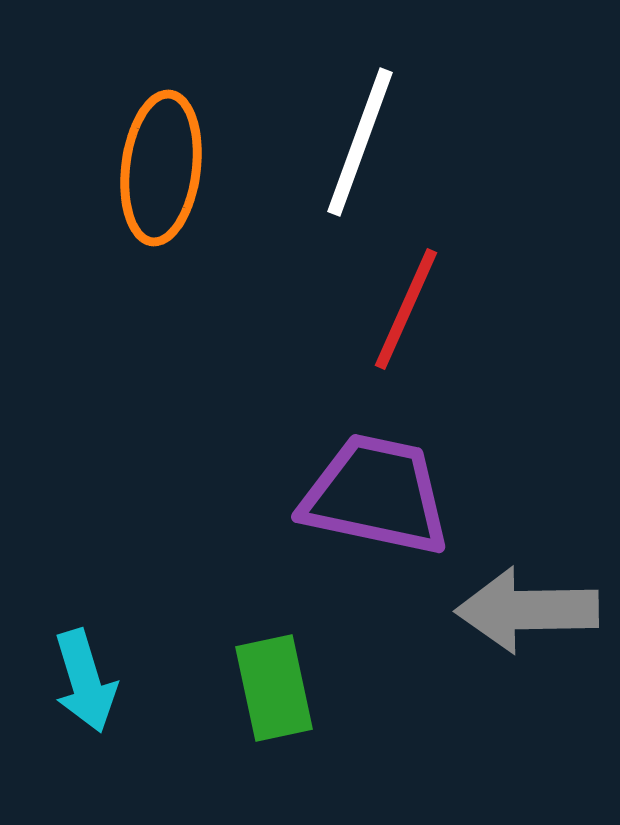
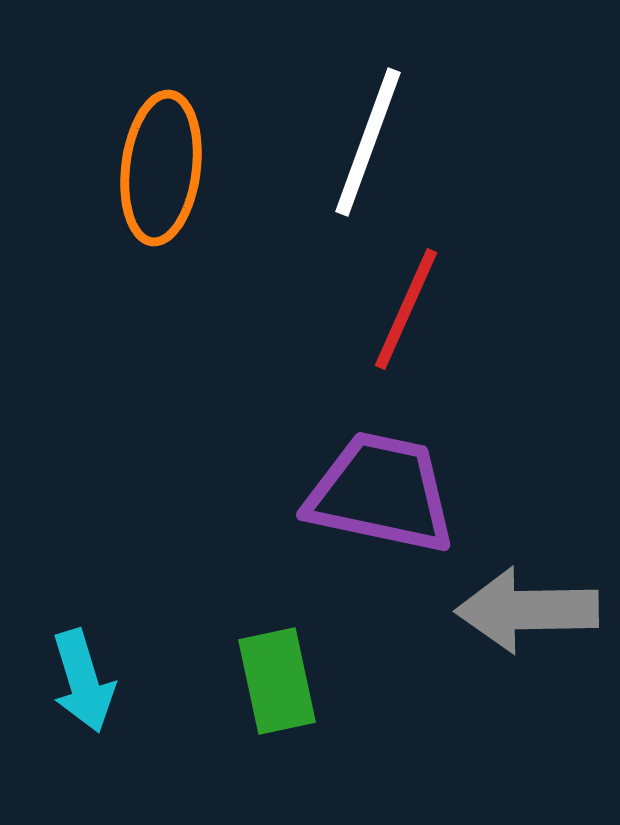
white line: moved 8 px right
purple trapezoid: moved 5 px right, 2 px up
cyan arrow: moved 2 px left
green rectangle: moved 3 px right, 7 px up
